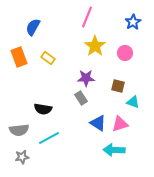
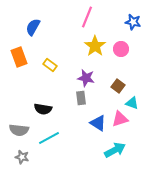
blue star: rotated 28 degrees counterclockwise
pink circle: moved 4 px left, 4 px up
yellow rectangle: moved 2 px right, 7 px down
purple star: rotated 12 degrees clockwise
brown square: rotated 24 degrees clockwise
gray rectangle: rotated 24 degrees clockwise
cyan triangle: moved 1 px left, 1 px down
pink triangle: moved 5 px up
gray semicircle: rotated 12 degrees clockwise
cyan arrow: moved 1 px right; rotated 150 degrees clockwise
gray star: rotated 24 degrees clockwise
